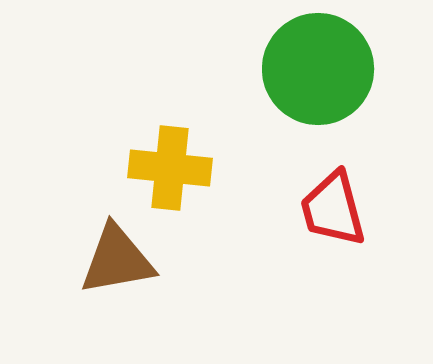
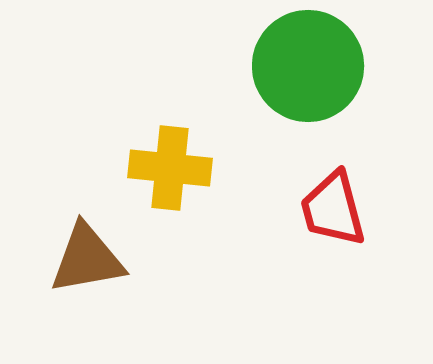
green circle: moved 10 px left, 3 px up
brown triangle: moved 30 px left, 1 px up
